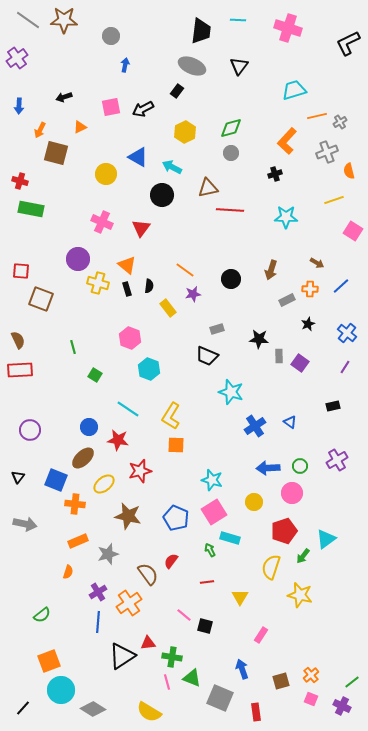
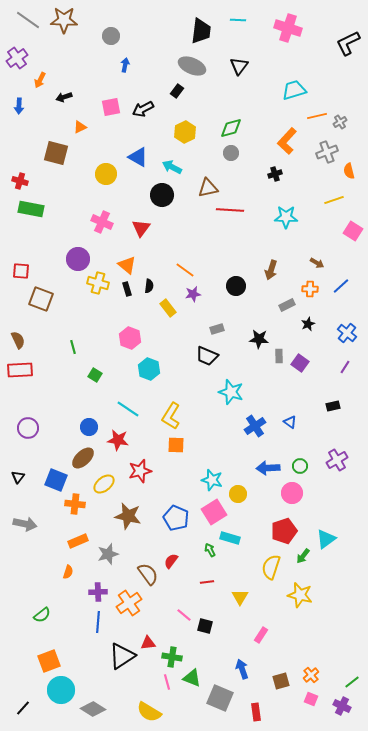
orange arrow at (40, 130): moved 50 px up
black circle at (231, 279): moved 5 px right, 7 px down
gray rectangle at (287, 300): moved 5 px down
purple circle at (30, 430): moved 2 px left, 2 px up
yellow circle at (254, 502): moved 16 px left, 8 px up
purple cross at (98, 592): rotated 30 degrees clockwise
